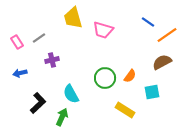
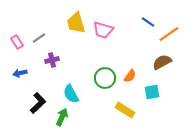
yellow trapezoid: moved 3 px right, 5 px down
orange line: moved 2 px right, 1 px up
